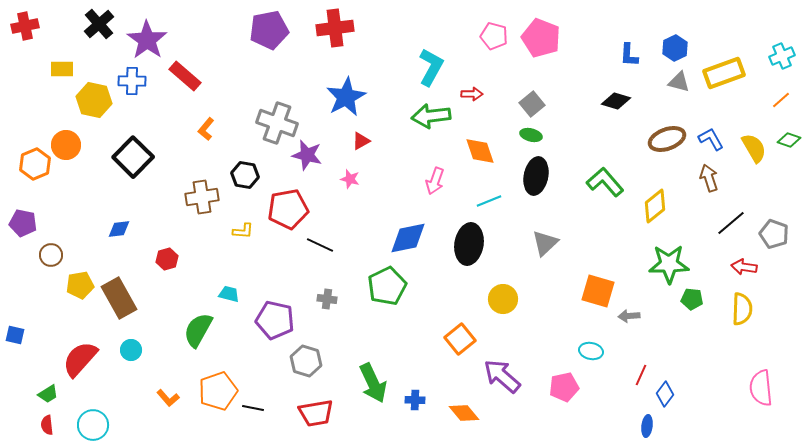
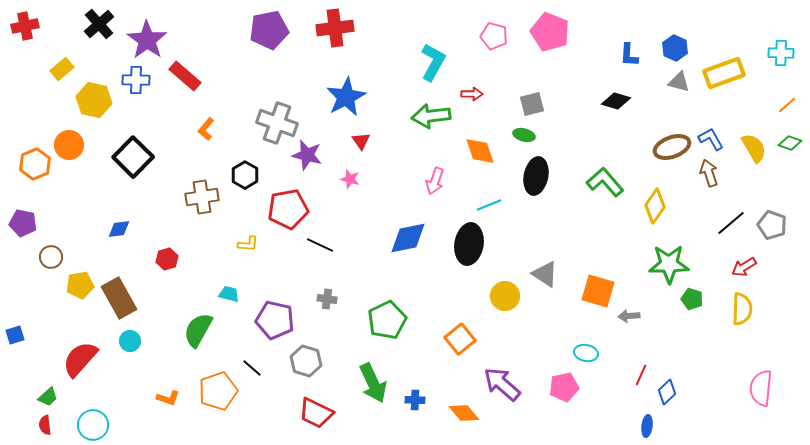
pink pentagon at (541, 38): moved 9 px right, 6 px up
blue hexagon at (675, 48): rotated 10 degrees counterclockwise
cyan cross at (782, 56): moved 1 px left, 3 px up; rotated 25 degrees clockwise
cyan L-shape at (431, 67): moved 2 px right, 5 px up
yellow rectangle at (62, 69): rotated 40 degrees counterclockwise
blue cross at (132, 81): moved 4 px right, 1 px up
orange line at (781, 100): moved 6 px right, 5 px down
gray square at (532, 104): rotated 25 degrees clockwise
green ellipse at (531, 135): moved 7 px left
brown ellipse at (667, 139): moved 5 px right, 8 px down
green diamond at (789, 140): moved 1 px right, 3 px down
red triangle at (361, 141): rotated 36 degrees counterclockwise
orange circle at (66, 145): moved 3 px right
black hexagon at (245, 175): rotated 20 degrees clockwise
brown arrow at (709, 178): moved 5 px up
cyan line at (489, 201): moved 4 px down
yellow diamond at (655, 206): rotated 16 degrees counterclockwise
yellow L-shape at (243, 231): moved 5 px right, 13 px down
gray pentagon at (774, 234): moved 2 px left, 9 px up
gray triangle at (545, 243): moved 31 px down; rotated 44 degrees counterclockwise
brown circle at (51, 255): moved 2 px down
red arrow at (744, 267): rotated 40 degrees counterclockwise
green pentagon at (387, 286): moved 34 px down
yellow circle at (503, 299): moved 2 px right, 3 px up
green pentagon at (692, 299): rotated 10 degrees clockwise
blue square at (15, 335): rotated 30 degrees counterclockwise
cyan circle at (131, 350): moved 1 px left, 9 px up
cyan ellipse at (591, 351): moved 5 px left, 2 px down
purple arrow at (502, 376): moved 8 px down
pink semicircle at (761, 388): rotated 12 degrees clockwise
green trapezoid at (48, 394): moved 3 px down; rotated 10 degrees counterclockwise
blue diamond at (665, 394): moved 2 px right, 2 px up; rotated 10 degrees clockwise
orange L-shape at (168, 398): rotated 30 degrees counterclockwise
black line at (253, 408): moved 1 px left, 40 px up; rotated 30 degrees clockwise
red trapezoid at (316, 413): rotated 36 degrees clockwise
red semicircle at (47, 425): moved 2 px left
